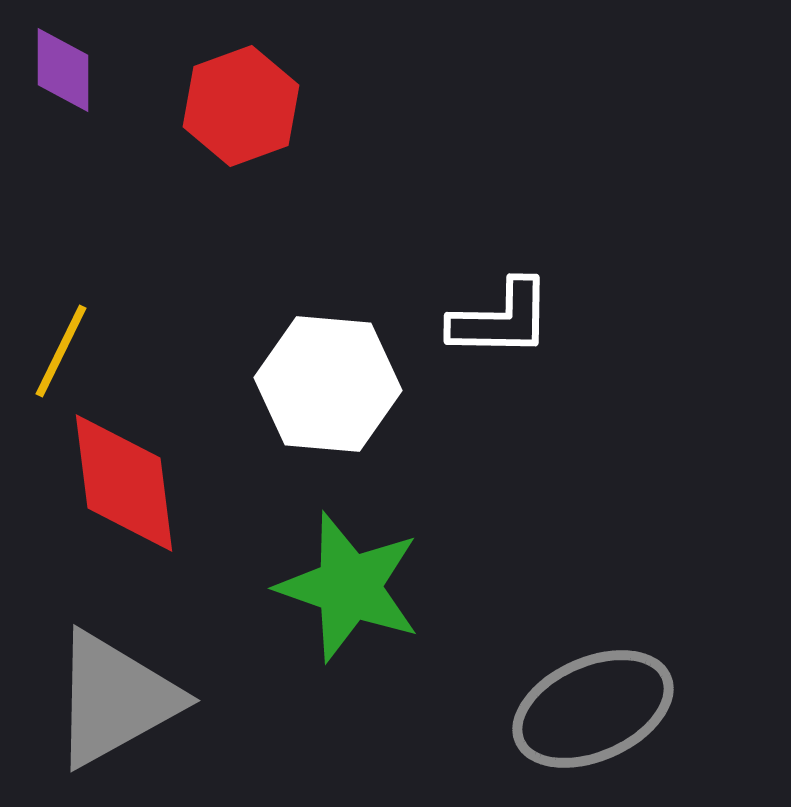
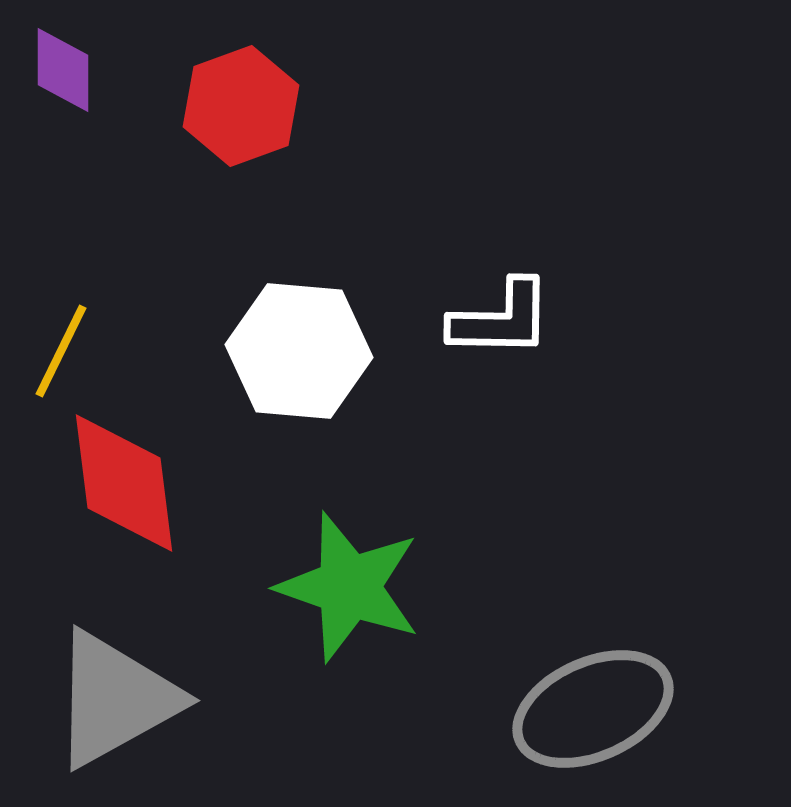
white hexagon: moved 29 px left, 33 px up
